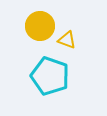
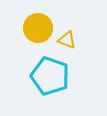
yellow circle: moved 2 px left, 2 px down
